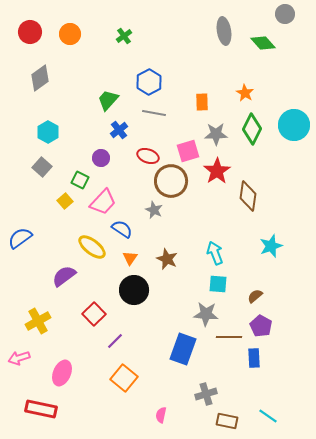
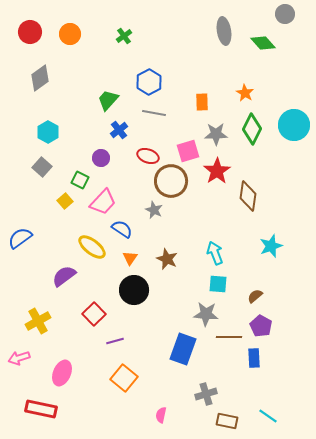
purple line at (115, 341): rotated 30 degrees clockwise
